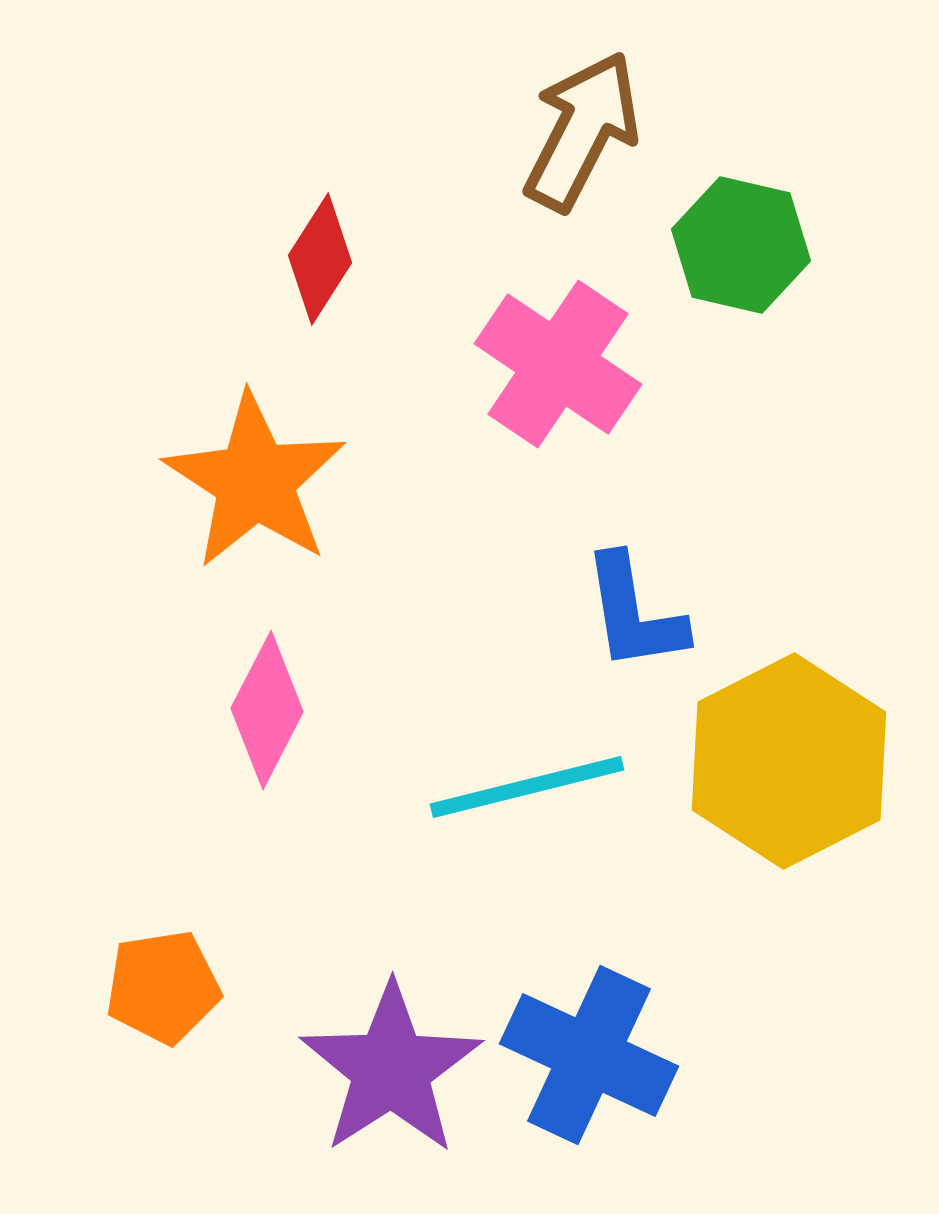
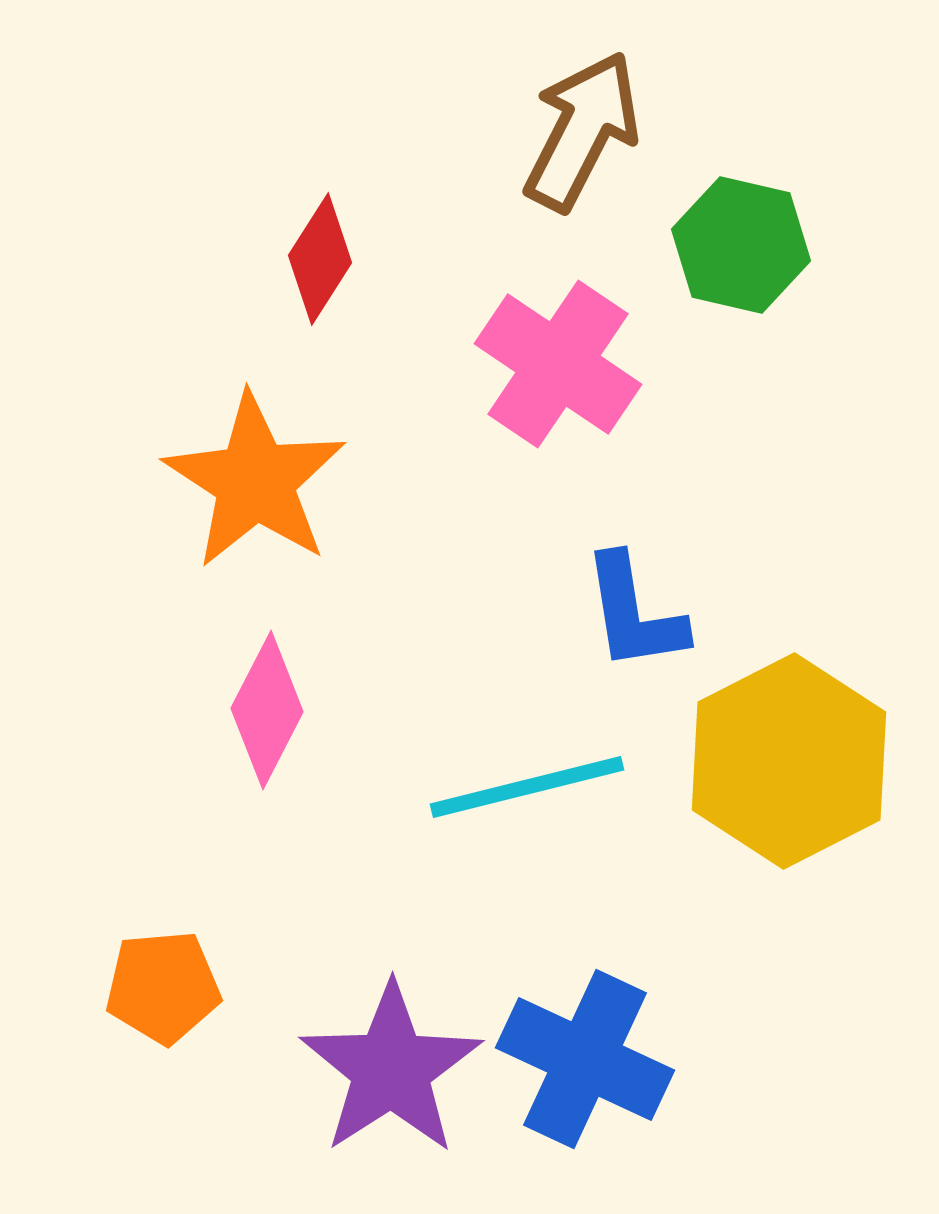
orange pentagon: rotated 4 degrees clockwise
blue cross: moved 4 px left, 4 px down
